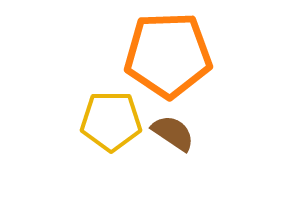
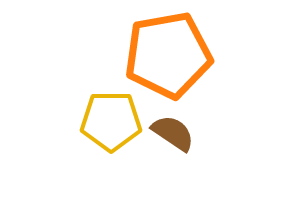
orange pentagon: rotated 8 degrees counterclockwise
